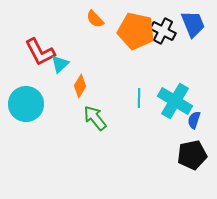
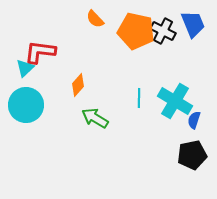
red L-shape: rotated 124 degrees clockwise
cyan triangle: moved 35 px left, 4 px down
orange diamond: moved 2 px left, 1 px up; rotated 10 degrees clockwise
cyan circle: moved 1 px down
green arrow: rotated 20 degrees counterclockwise
